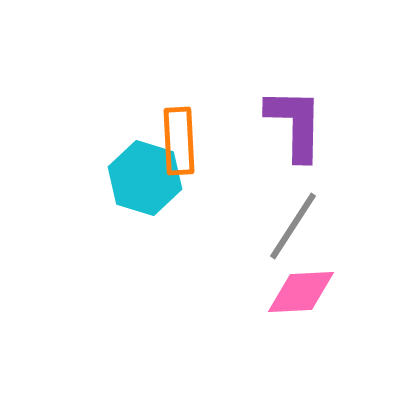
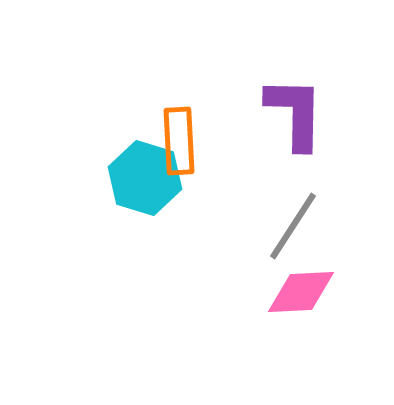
purple L-shape: moved 11 px up
